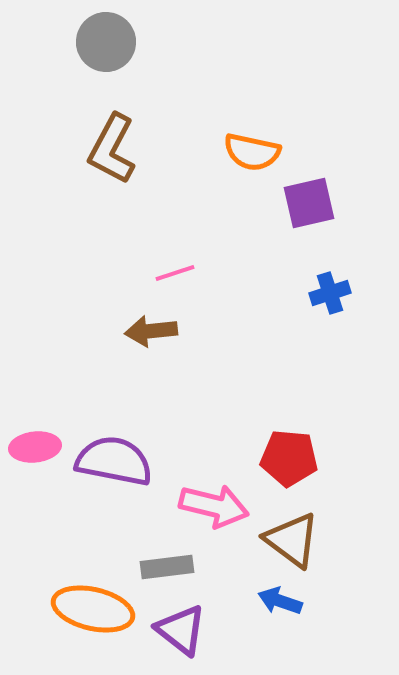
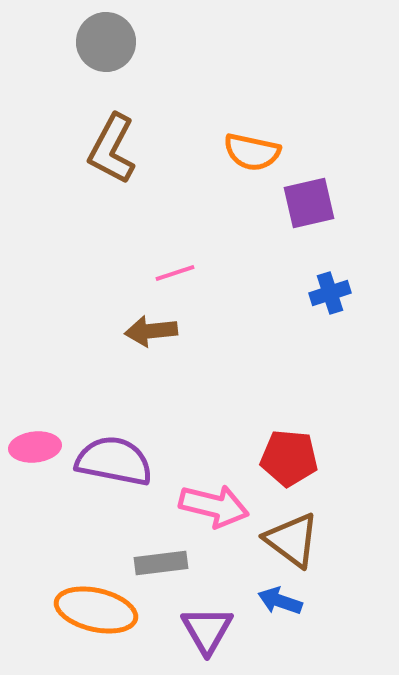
gray rectangle: moved 6 px left, 4 px up
orange ellipse: moved 3 px right, 1 px down
purple triangle: moved 26 px right; rotated 22 degrees clockwise
